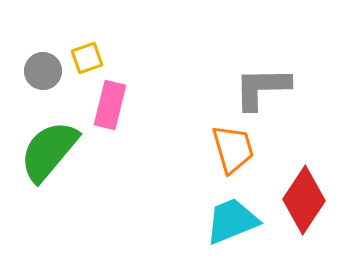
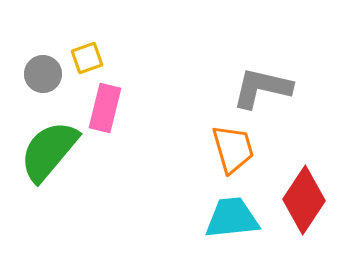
gray circle: moved 3 px down
gray L-shape: rotated 14 degrees clockwise
pink rectangle: moved 5 px left, 3 px down
cyan trapezoid: moved 3 px up; rotated 16 degrees clockwise
